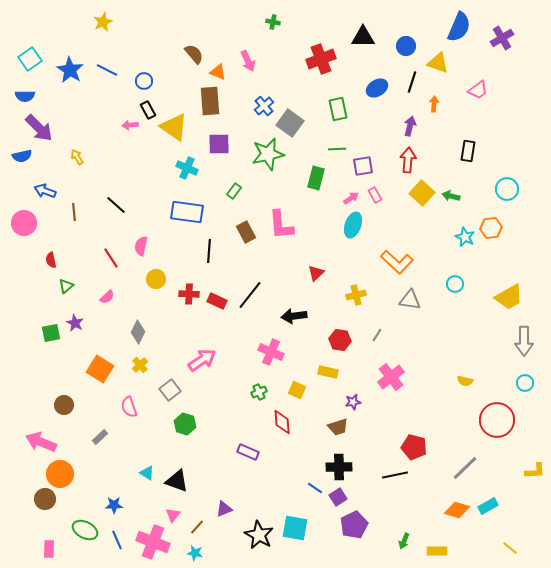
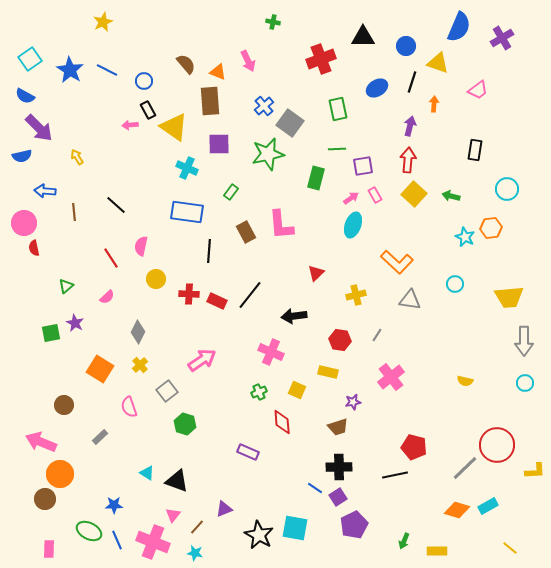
brown semicircle at (194, 54): moved 8 px left, 10 px down
blue semicircle at (25, 96): rotated 30 degrees clockwise
black rectangle at (468, 151): moved 7 px right, 1 px up
blue arrow at (45, 191): rotated 15 degrees counterclockwise
green rectangle at (234, 191): moved 3 px left, 1 px down
yellow square at (422, 193): moved 8 px left, 1 px down
red semicircle at (51, 260): moved 17 px left, 12 px up
yellow trapezoid at (509, 297): rotated 24 degrees clockwise
gray square at (170, 390): moved 3 px left, 1 px down
red circle at (497, 420): moved 25 px down
green ellipse at (85, 530): moved 4 px right, 1 px down
